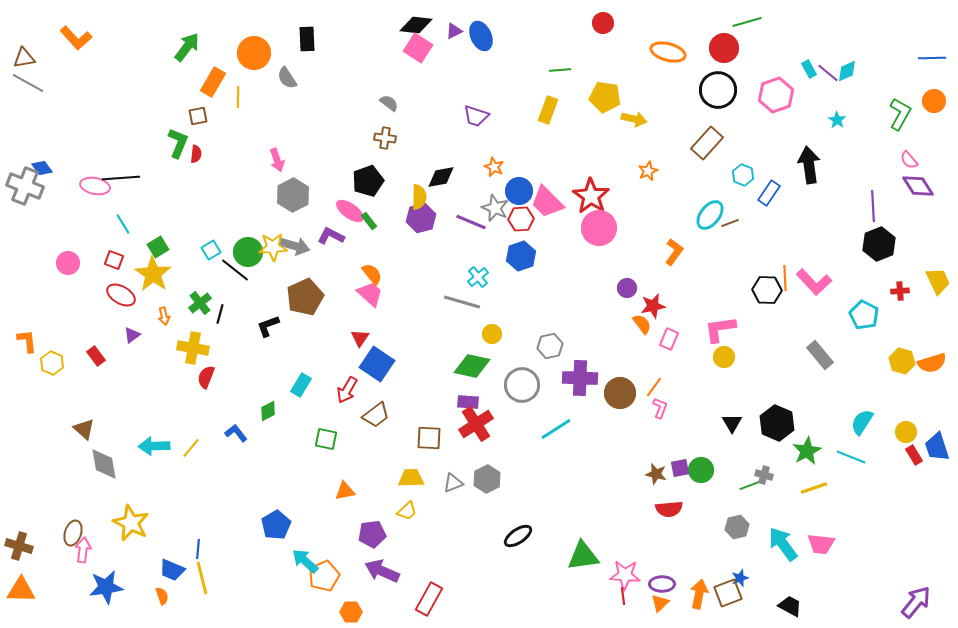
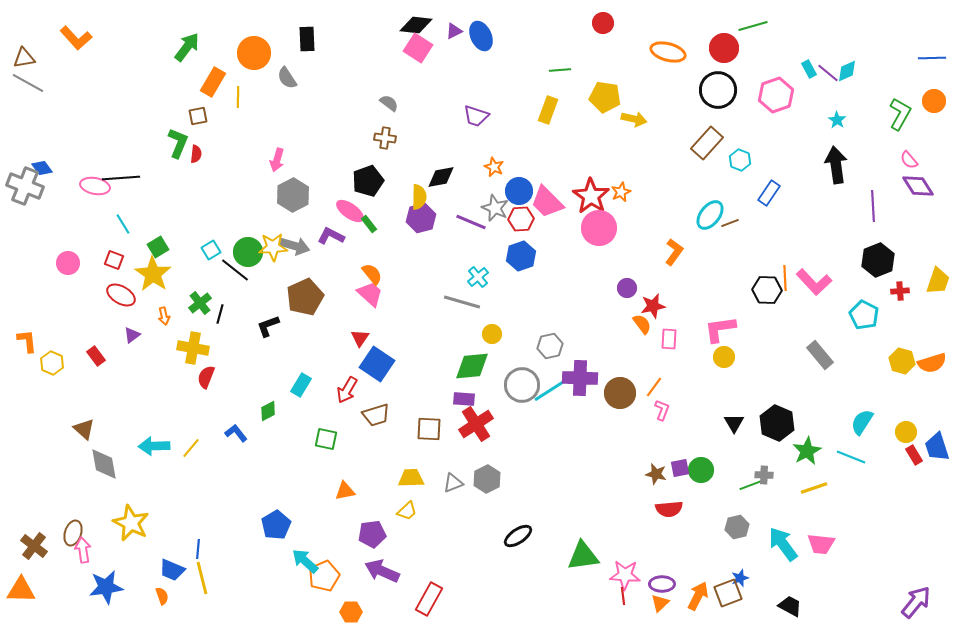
green line at (747, 22): moved 6 px right, 4 px down
pink arrow at (277, 160): rotated 35 degrees clockwise
black arrow at (809, 165): moved 27 px right
orange star at (648, 171): moved 27 px left, 21 px down
cyan hexagon at (743, 175): moved 3 px left, 15 px up
green rectangle at (369, 221): moved 3 px down
black hexagon at (879, 244): moved 1 px left, 16 px down
yellow trapezoid at (938, 281): rotated 44 degrees clockwise
pink rectangle at (669, 339): rotated 20 degrees counterclockwise
green diamond at (472, 366): rotated 18 degrees counterclockwise
purple rectangle at (468, 402): moved 4 px left, 3 px up
pink L-shape at (660, 408): moved 2 px right, 2 px down
brown trapezoid at (376, 415): rotated 20 degrees clockwise
black triangle at (732, 423): moved 2 px right
cyan line at (556, 429): moved 7 px left, 38 px up
brown square at (429, 438): moved 9 px up
gray cross at (764, 475): rotated 12 degrees counterclockwise
brown cross at (19, 546): moved 15 px right; rotated 20 degrees clockwise
pink arrow at (83, 550): rotated 15 degrees counterclockwise
orange arrow at (699, 594): moved 1 px left, 2 px down; rotated 16 degrees clockwise
